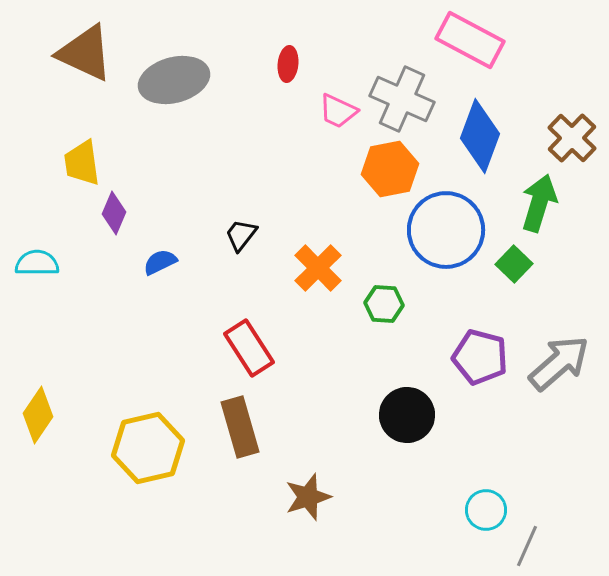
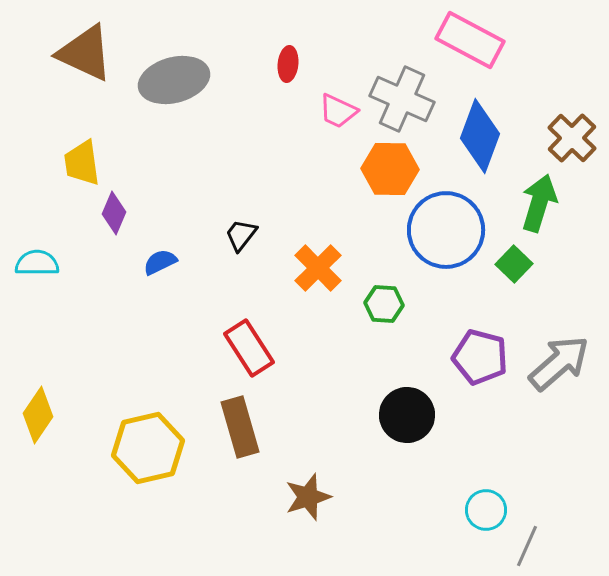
orange hexagon: rotated 12 degrees clockwise
